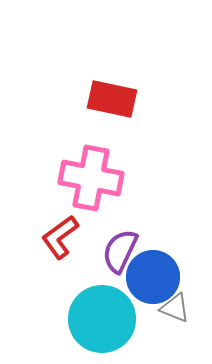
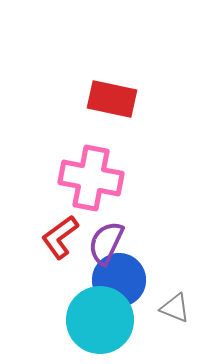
purple semicircle: moved 14 px left, 8 px up
blue circle: moved 34 px left, 3 px down
cyan circle: moved 2 px left, 1 px down
